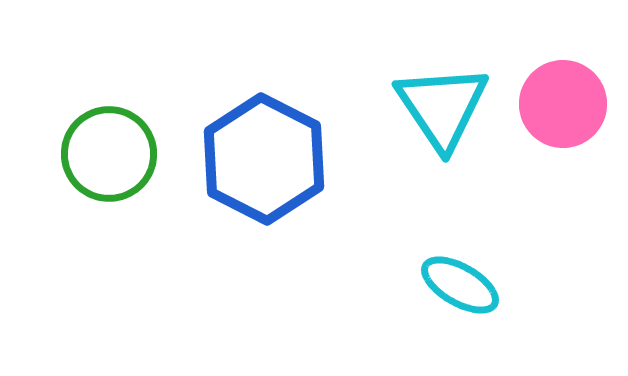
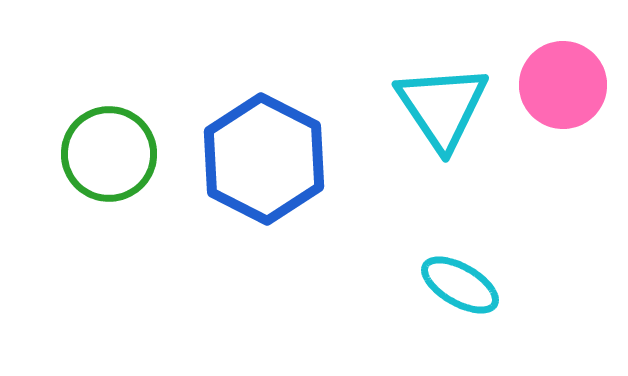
pink circle: moved 19 px up
